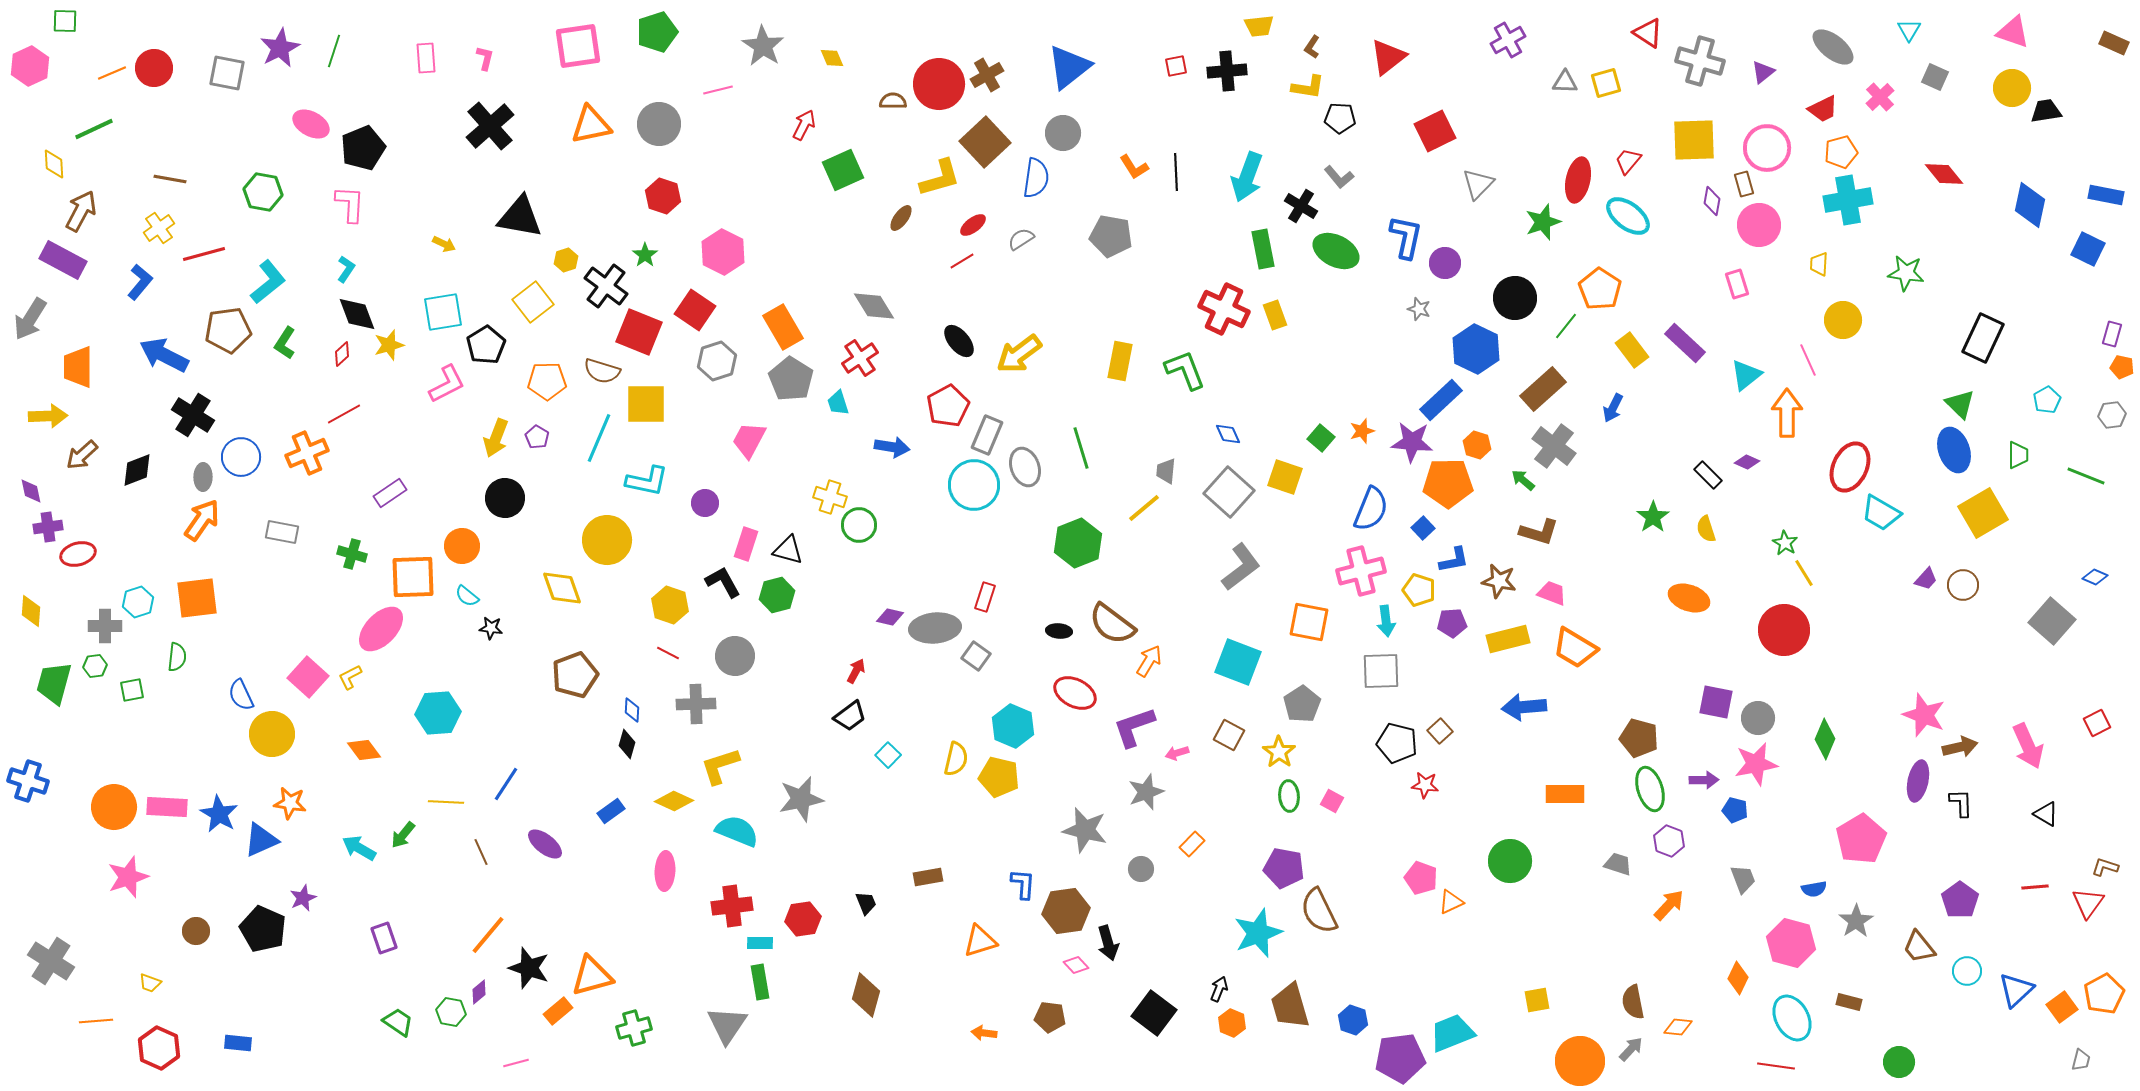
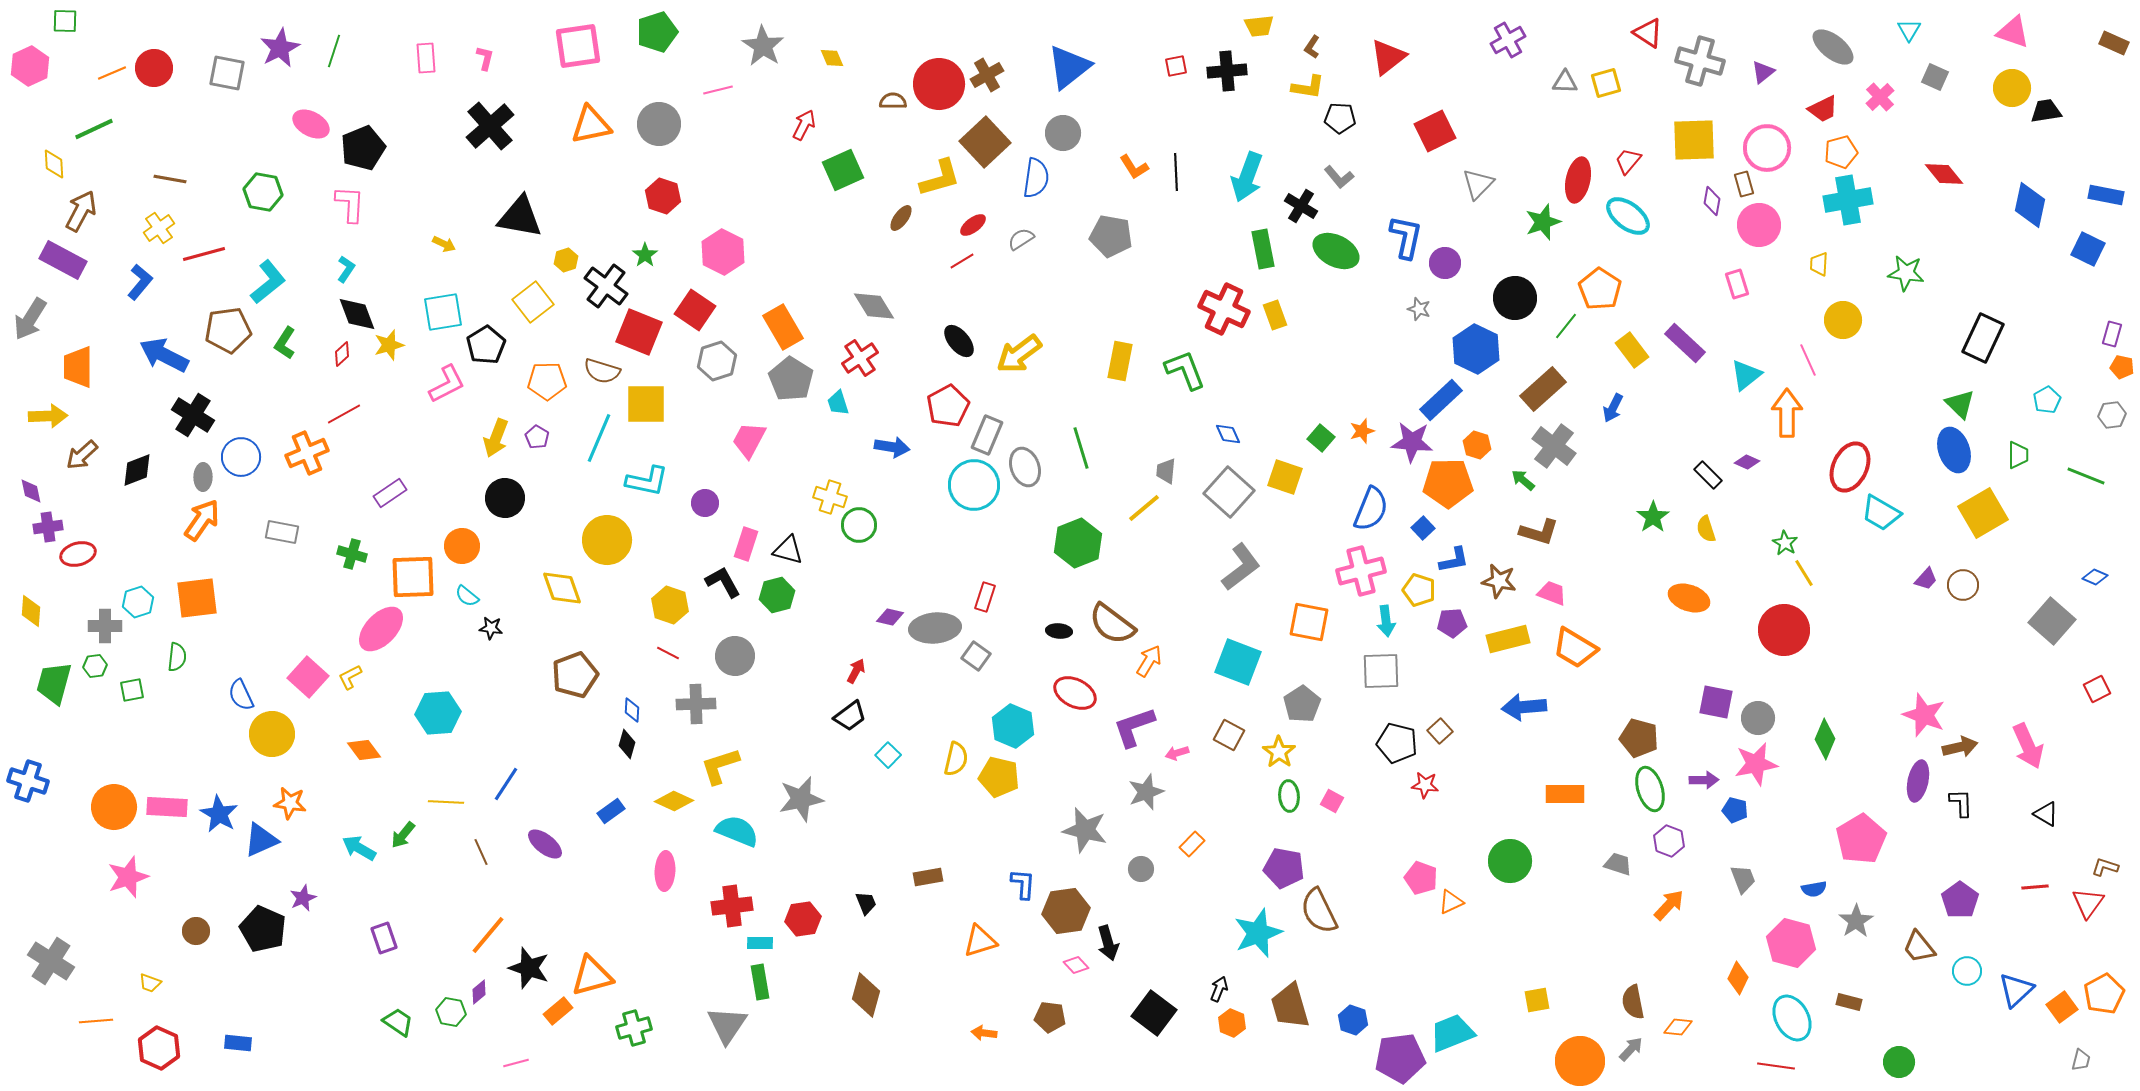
red square at (2097, 723): moved 34 px up
